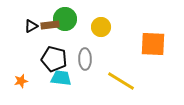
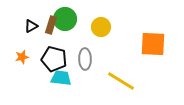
brown rectangle: moved 1 px right; rotated 66 degrees counterclockwise
orange star: moved 1 px right, 24 px up
